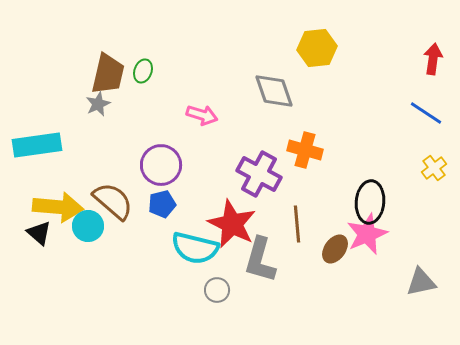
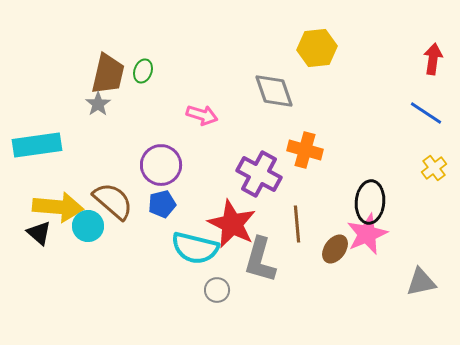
gray star: rotated 10 degrees counterclockwise
